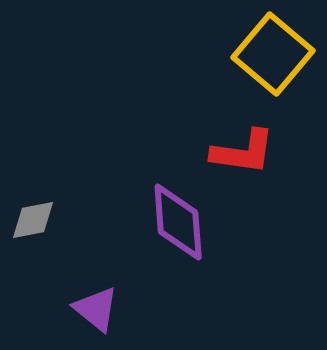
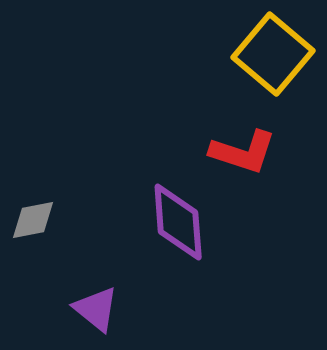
red L-shape: rotated 10 degrees clockwise
